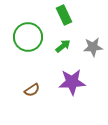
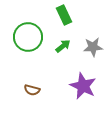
purple star: moved 11 px right, 4 px down; rotated 28 degrees clockwise
brown semicircle: rotated 49 degrees clockwise
